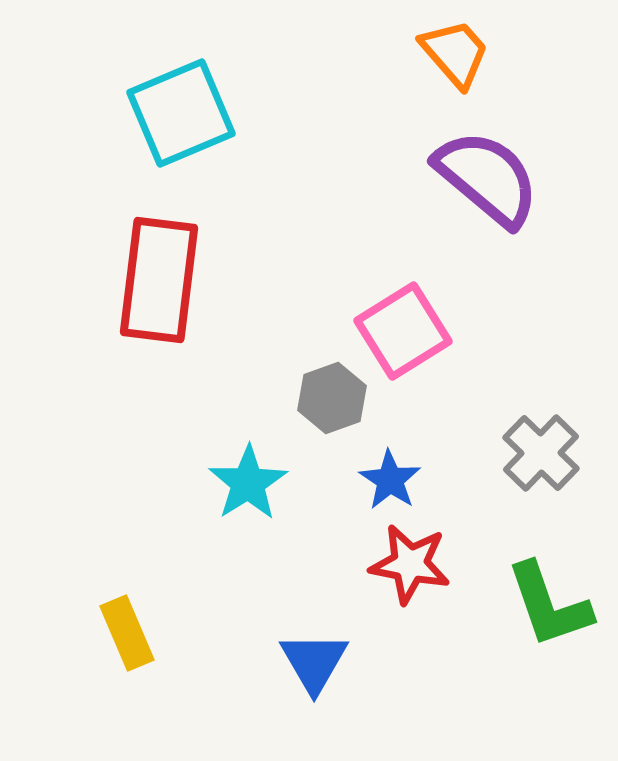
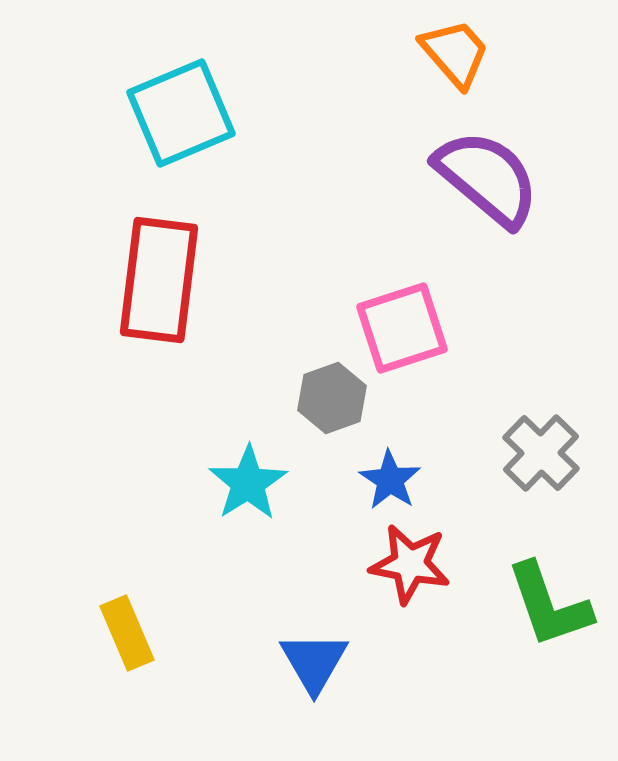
pink square: moved 1 px left, 3 px up; rotated 14 degrees clockwise
